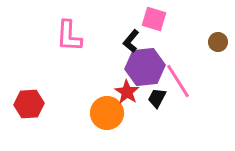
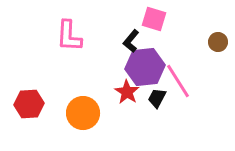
orange circle: moved 24 px left
